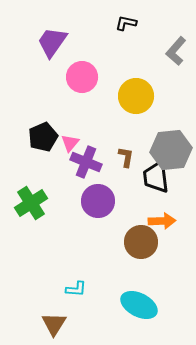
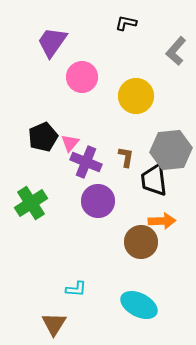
black trapezoid: moved 2 px left, 3 px down
